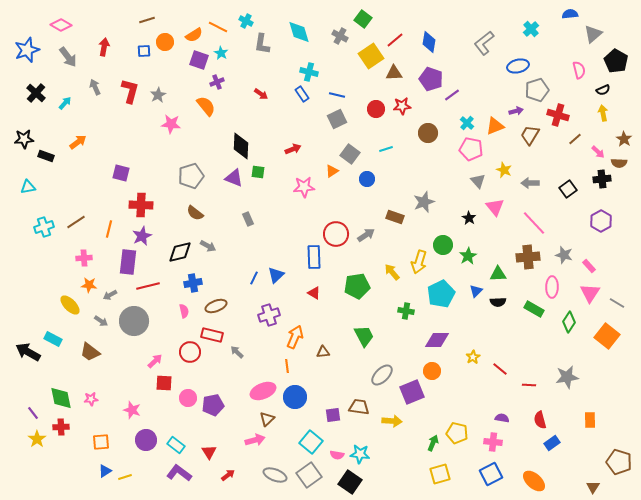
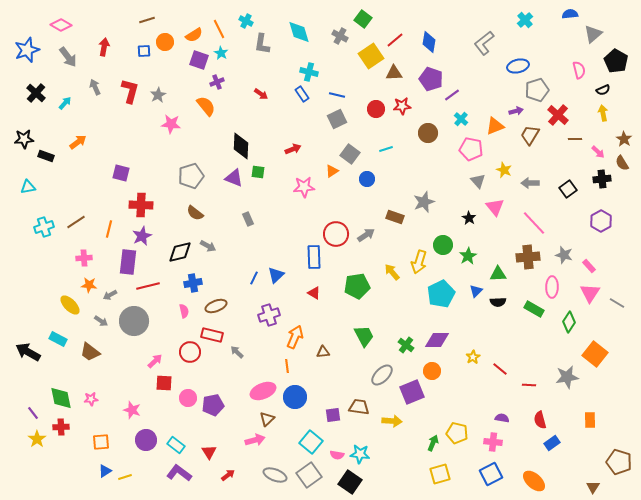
orange line at (218, 27): moved 1 px right, 2 px down; rotated 36 degrees clockwise
cyan cross at (531, 29): moved 6 px left, 9 px up
red cross at (558, 115): rotated 25 degrees clockwise
cyan cross at (467, 123): moved 6 px left, 4 px up
brown line at (575, 139): rotated 40 degrees clockwise
brown semicircle at (619, 163): moved 3 px right; rotated 56 degrees clockwise
green cross at (406, 311): moved 34 px down; rotated 28 degrees clockwise
orange square at (607, 336): moved 12 px left, 18 px down
cyan rectangle at (53, 339): moved 5 px right
